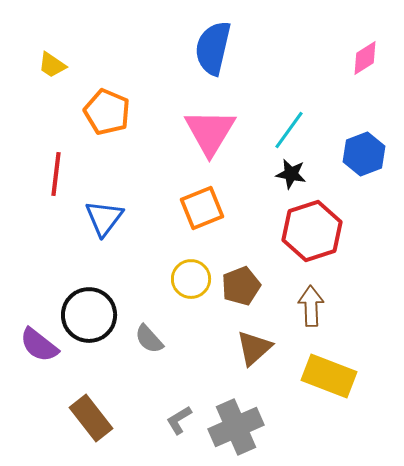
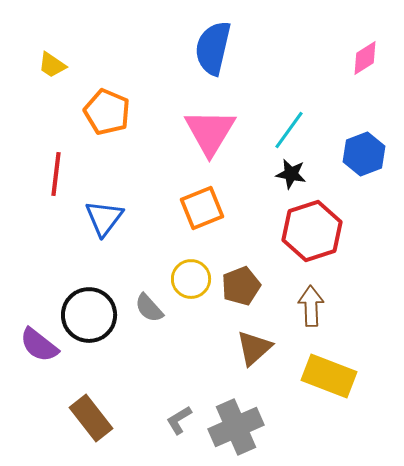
gray semicircle: moved 31 px up
